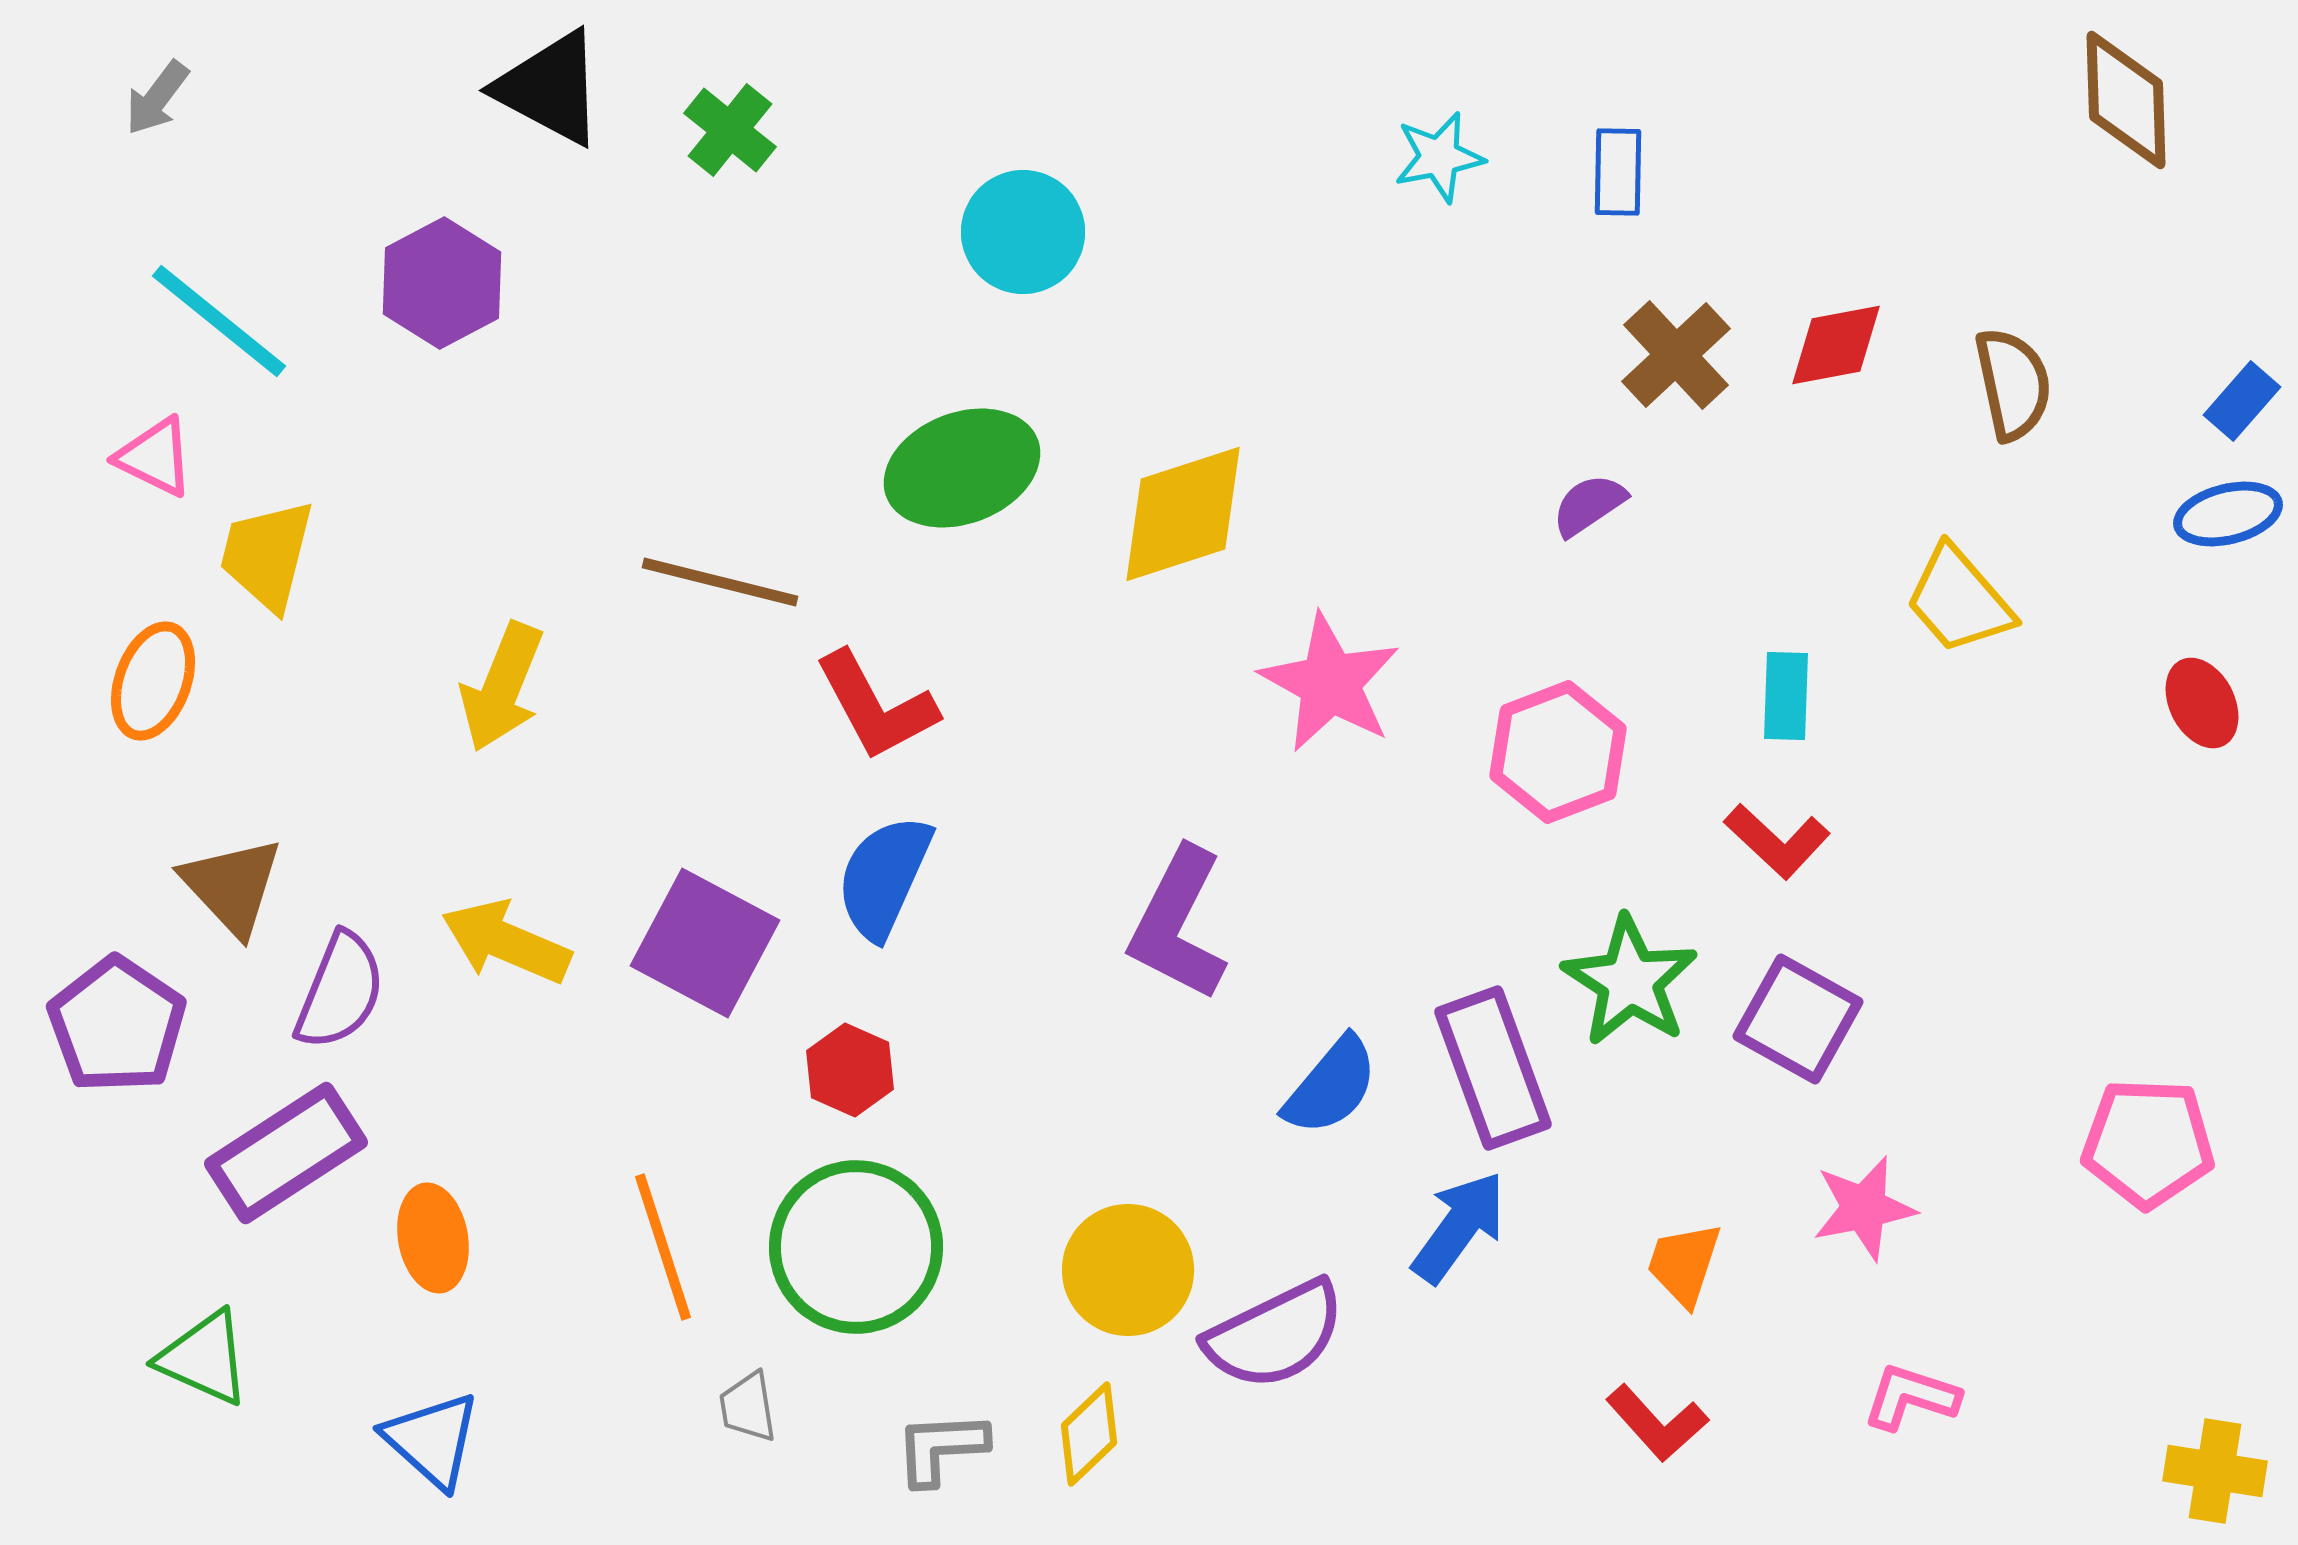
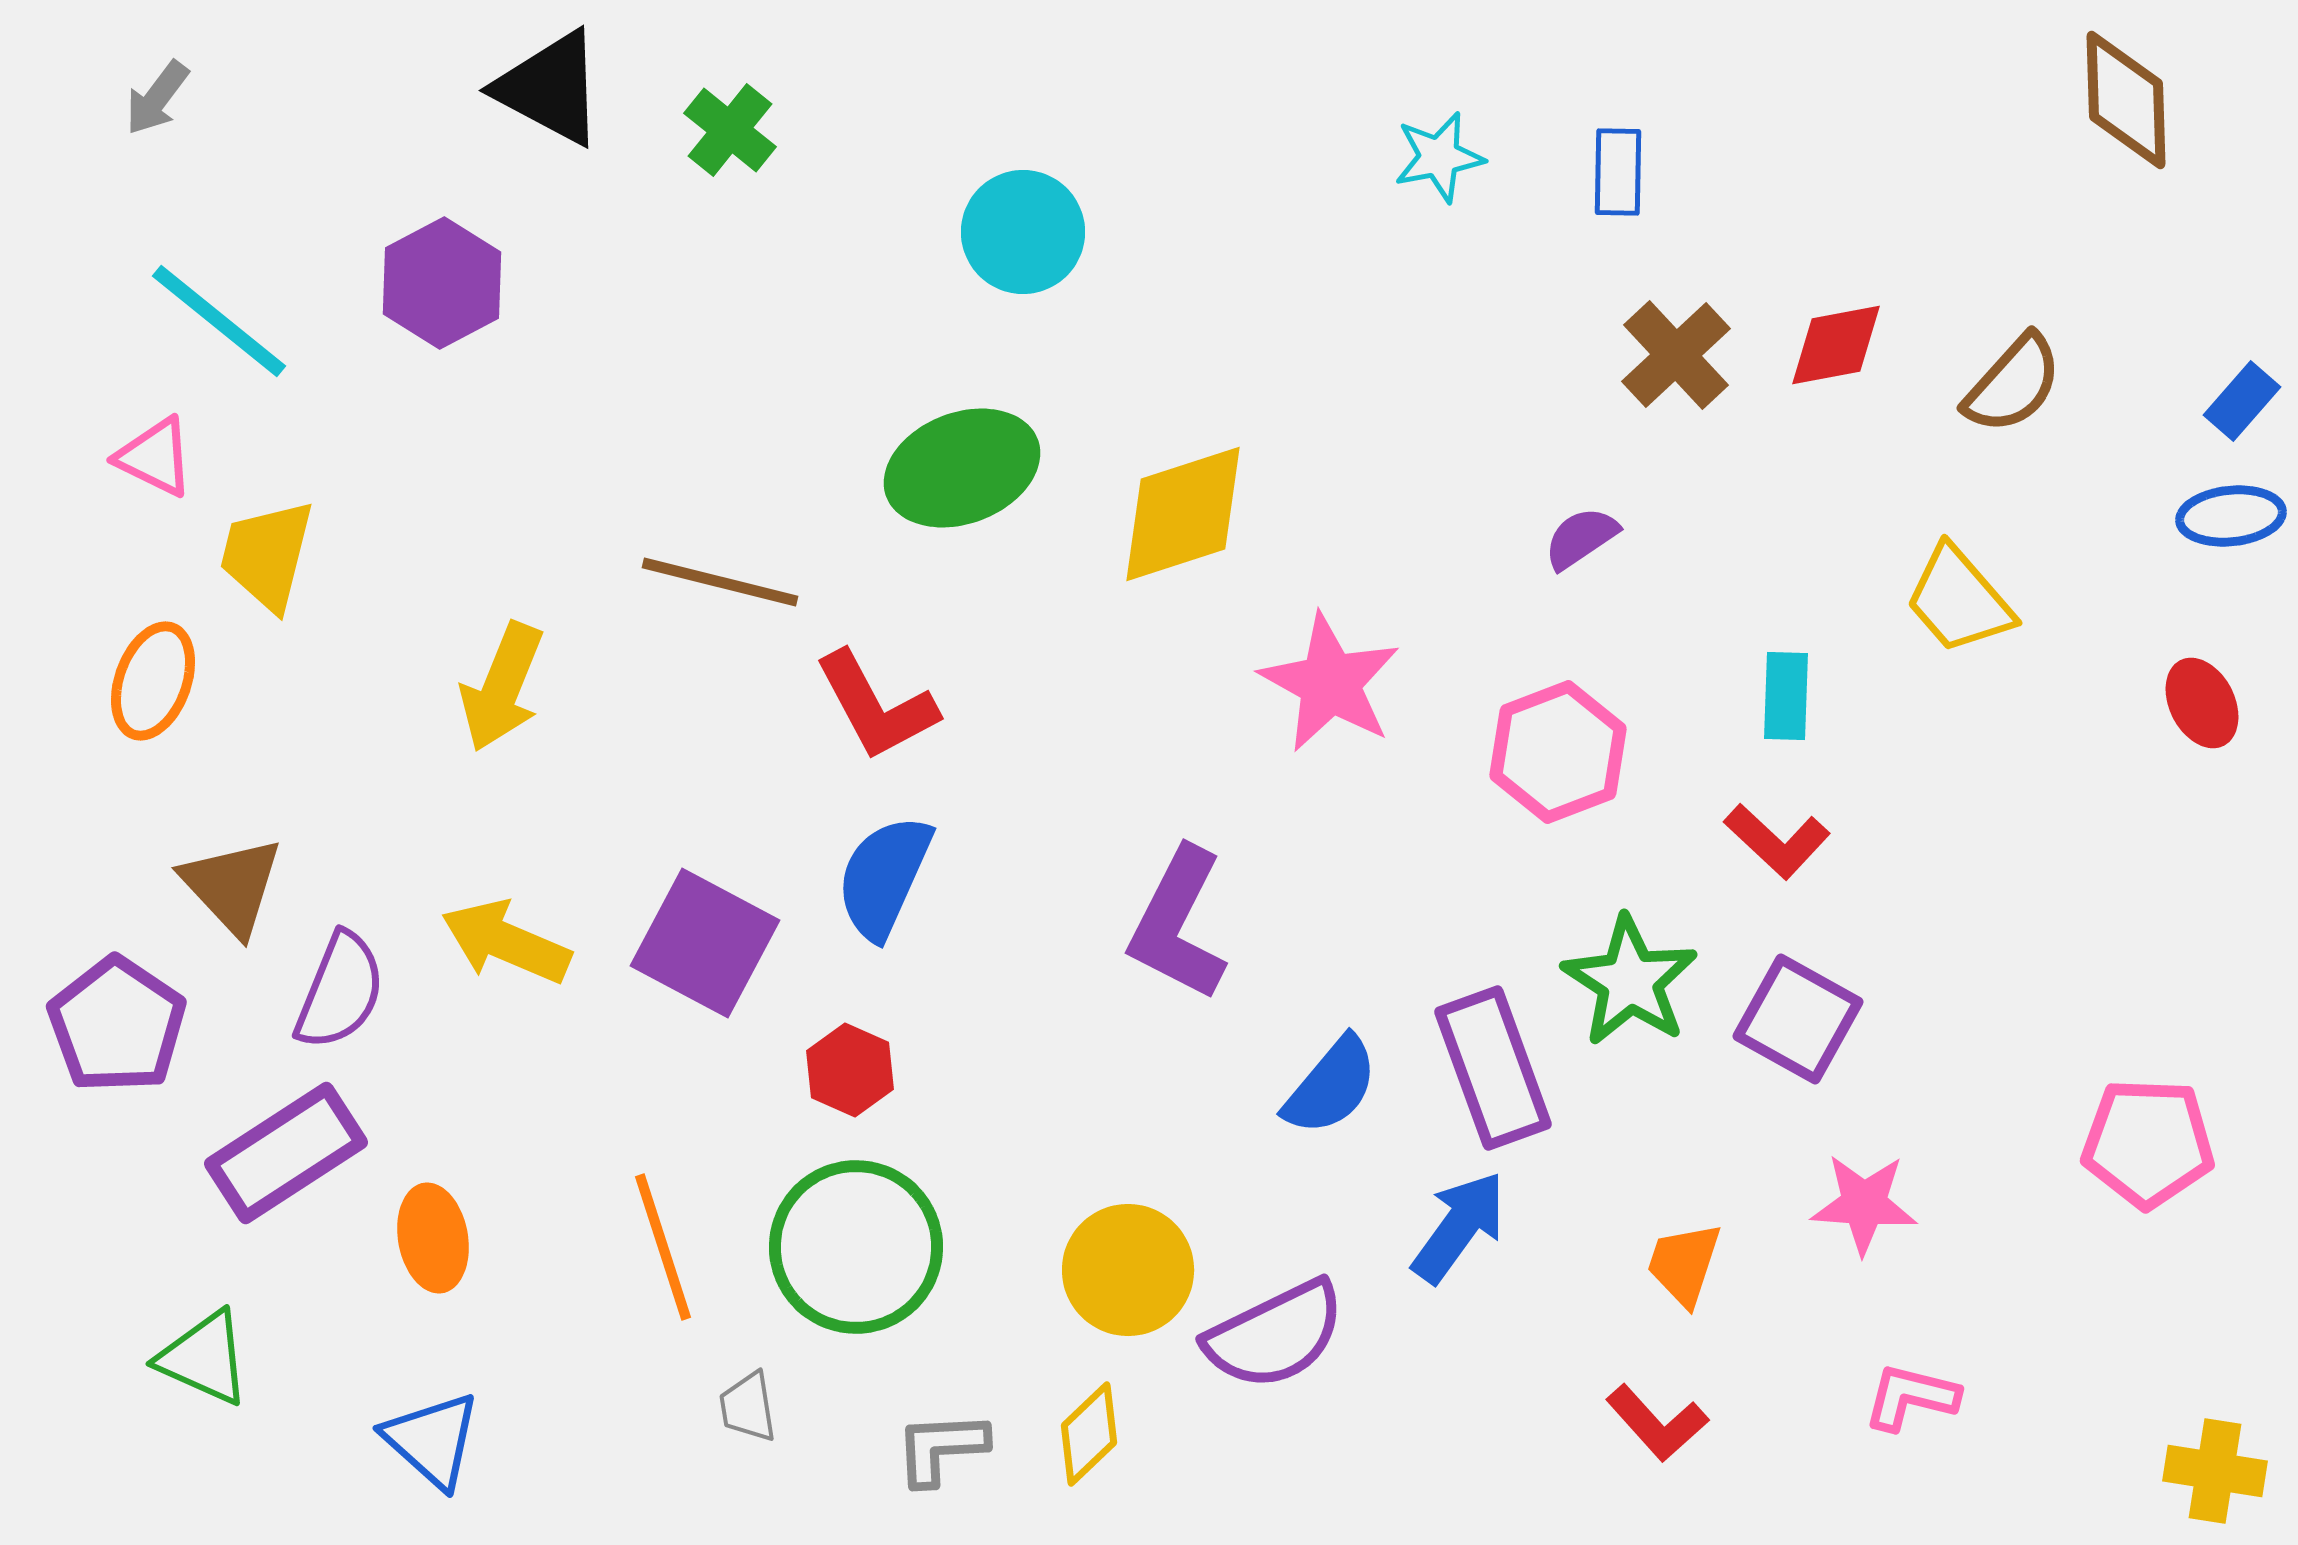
brown semicircle at (2013, 384): rotated 54 degrees clockwise
purple semicircle at (1589, 505): moved 8 px left, 33 px down
blue ellipse at (2228, 514): moved 3 px right, 2 px down; rotated 8 degrees clockwise
pink star at (1864, 1208): moved 4 px up; rotated 15 degrees clockwise
pink L-shape at (1911, 1397): rotated 4 degrees counterclockwise
